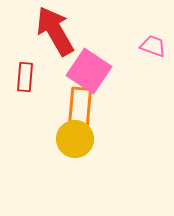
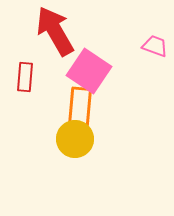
pink trapezoid: moved 2 px right
